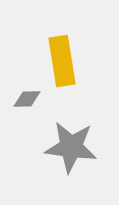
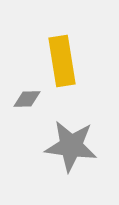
gray star: moved 1 px up
